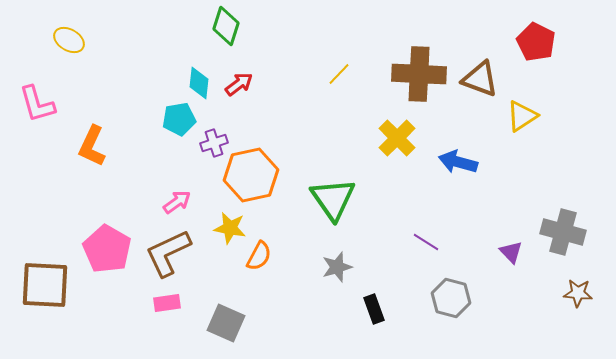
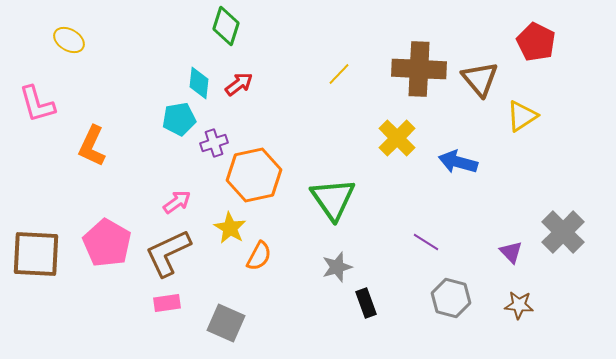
brown cross: moved 5 px up
brown triangle: rotated 30 degrees clockwise
orange hexagon: moved 3 px right
yellow star: rotated 20 degrees clockwise
gray cross: rotated 30 degrees clockwise
pink pentagon: moved 6 px up
brown square: moved 9 px left, 31 px up
brown star: moved 59 px left, 12 px down
black rectangle: moved 8 px left, 6 px up
